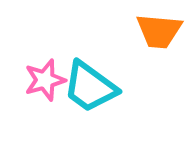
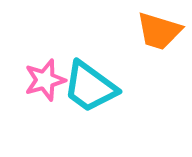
orange trapezoid: rotated 12 degrees clockwise
